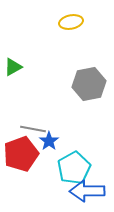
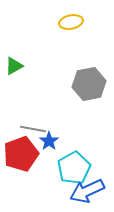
green triangle: moved 1 px right, 1 px up
blue arrow: rotated 24 degrees counterclockwise
